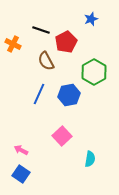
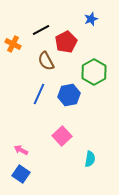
black line: rotated 48 degrees counterclockwise
